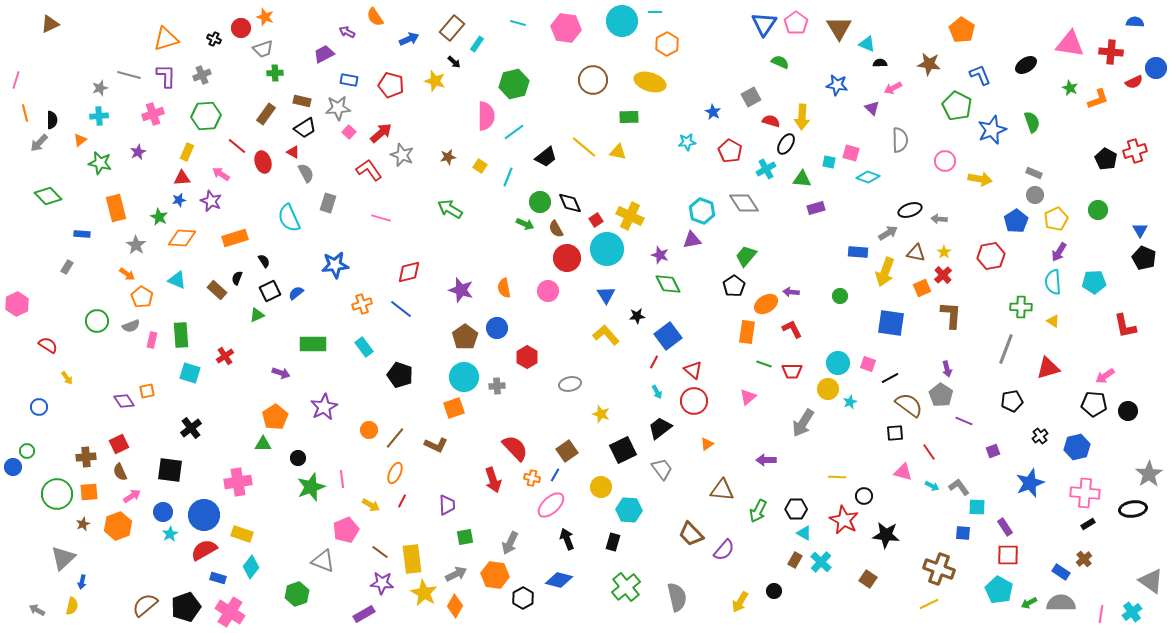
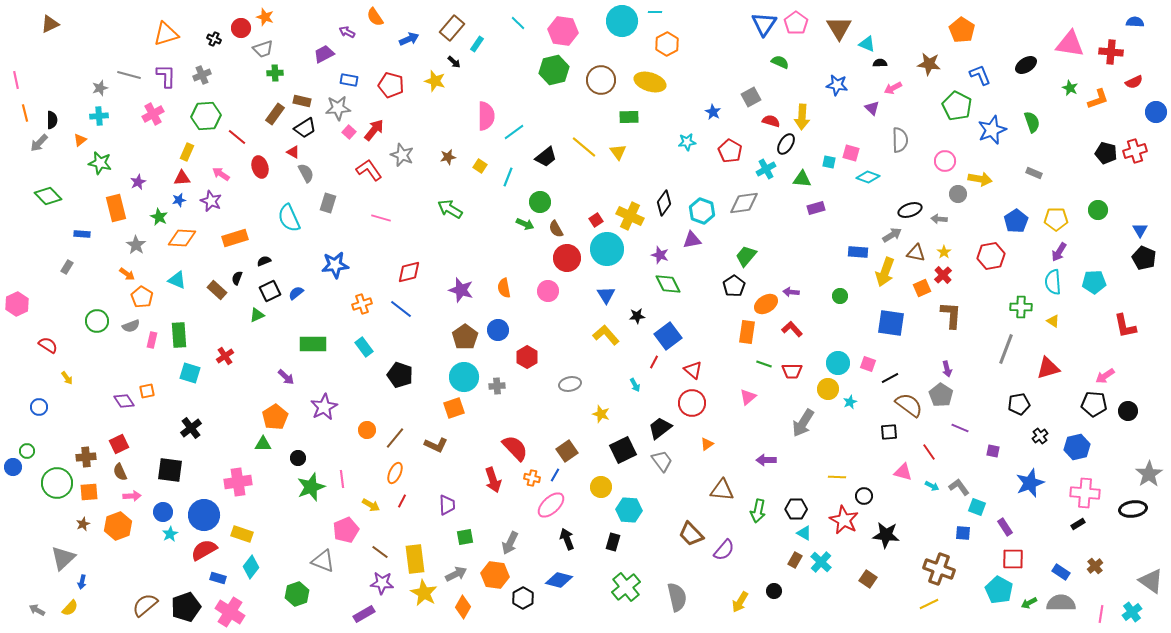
cyan line at (518, 23): rotated 28 degrees clockwise
pink hexagon at (566, 28): moved 3 px left, 3 px down
orange triangle at (166, 39): moved 5 px up
blue circle at (1156, 68): moved 44 px down
pink line at (16, 80): rotated 30 degrees counterclockwise
brown circle at (593, 80): moved 8 px right
green hexagon at (514, 84): moved 40 px right, 14 px up
pink cross at (153, 114): rotated 10 degrees counterclockwise
brown rectangle at (266, 114): moved 9 px right
red arrow at (381, 133): moved 7 px left, 3 px up; rotated 10 degrees counterclockwise
red line at (237, 146): moved 9 px up
purple star at (138, 152): moved 30 px down
yellow triangle at (618, 152): rotated 42 degrees clockwise
black pentagon at (1106, 159): moved 6 px up; rotated 15 degrees counterclockwise
red ellipse at (263, 162): moved 3 px left, 5 px down
gray circle at (1035, 195): moved 77 px left, 1 px up
black diamond at (570, 203): moved 94 px right; rotated 60 degrees clockwise
gray diamond at (744, 203): rotated 64 degrees counterclockwise
yellow pentagon at (1056, 219): rotated 25 degrees clockwise
gray arrow at (888, 233): moved 4 px right, 2 px down
black semicircle at (264, 261): rotated 80 degrees counterclockwise
blue circle at (497, 328): moved 1 px right, 2 px down
red L-shape at (792, 329): rotated 15 degrees counterclockwise
green rectangle at (181, 335): moved 2 px left
purple arrow at (281, 373): moved 5 px right, 4 px down; rotated 24 degrees clockwise
cyan arrow at (657, 392): moved 22 px left, 7 px up
red circle at (694, 401): moved 2 px left, 2 px down
black pentagon at (1012, 401): moved 7 px right, 3 px down
purple line at (964, 421): moved 4 px left, 7 px down
orange circle at (369, 430): moved 2 px left
black square at (895, 433): moved 6 px left, 1 px up
purple square at (993, 451): rotated 32 degrees clockwise
gray trapezoid at (662, 469): moved 8 px up
green circle at (57, 494): moved 11 px up
pink arrow at (132, 496): rotated 30 degrees clockwise
cyan square at (977, 507): rotated 18 degrees clockwise
green arrow at (758, 511): rotated 15 degrees counterclockwise
black rectangle at (1088, 524): moved 10 px left
red square at (1008, 555): moved 5 px right, 4 px down
yellow rectangle at (412, 559): moved 3 px right
brown cross at (1084, 559): moved 11 px right, 7 px down
yellow semicircle at (72, 606): moved 2 px left, 2 px down; rotated 30 degrees clockwise
orange diamond at (455, 606): moved 8 px right, 1 px down
